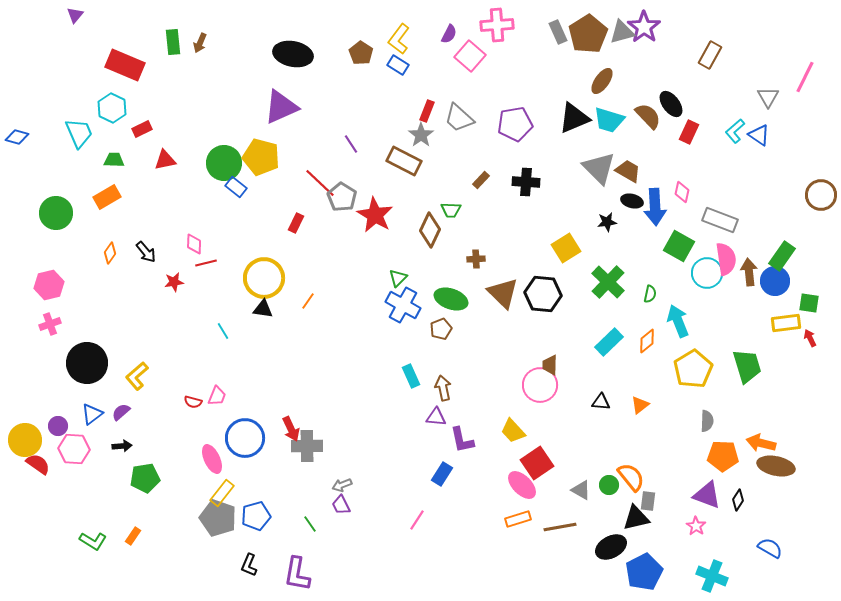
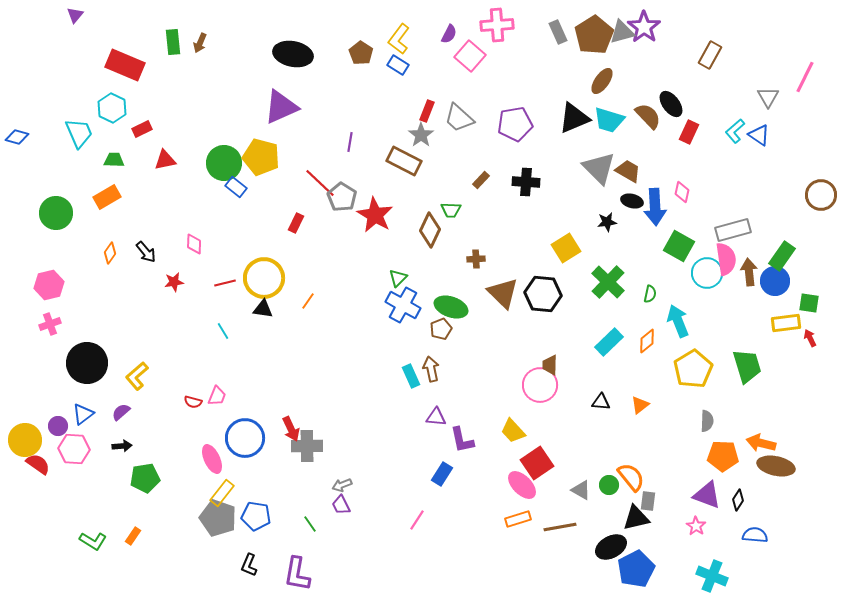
brown pentagon at (588, 34): moved 6 px right, 1 px down
purple line at (351, 144): moved 1 px left, 2 px up; rotated 42 degrees clockwise
gray rectangle at (720, 220): moved 13 px right, 10 px down; rotated 36 degrees counterclockwise
red line at (206, 263): moved 19 px right, 20 px down
green ellipse at (451, 299): moved 8 px down
brown arrow at (443, 388): moved 12 px left, 19 px up
blue triangle at (92, 414): moved 9 px left
blue pentagon at (256, 516): rotated 24 degrees clockwise
blue semicircle at (770, 548): moved 15 px left, 13 px up; rotated 25 degrees counterclockwise
blue pentagon at (644, 572): moved 8 px left, 3 px up
